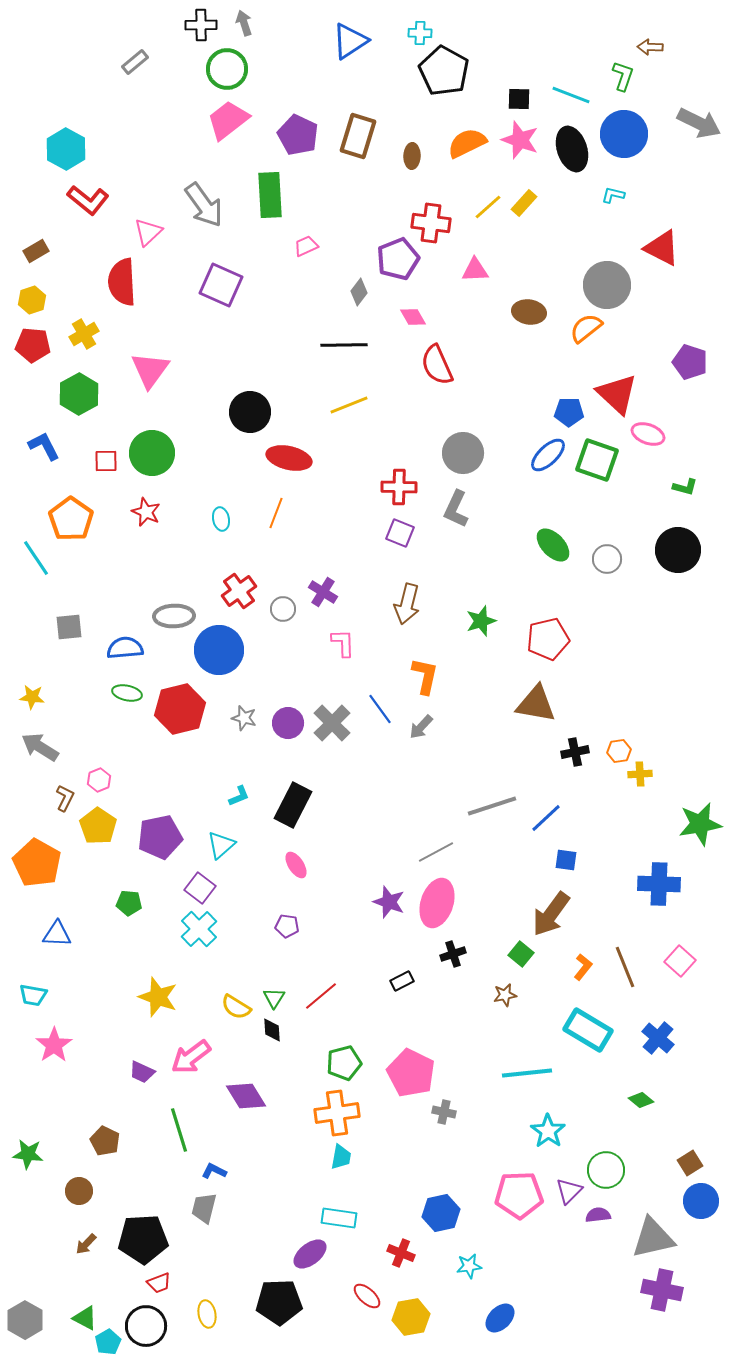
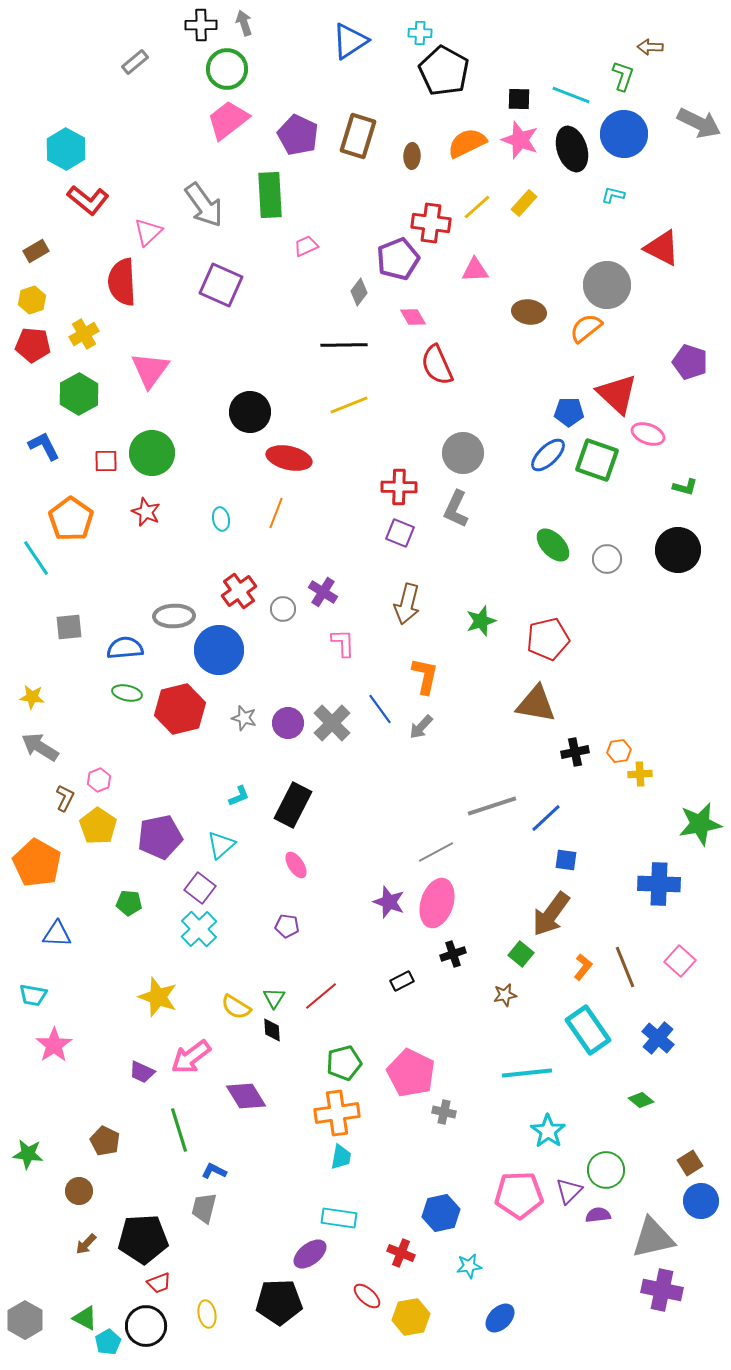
yellow line at (488, 207): moved 11 px left
cyan rectangle at (588, 1030): rotated 24 degrees clockwise
